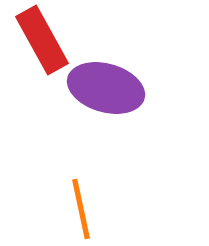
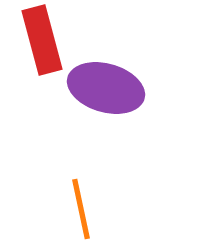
red rectangle: rotated 14 degrees clockwise
